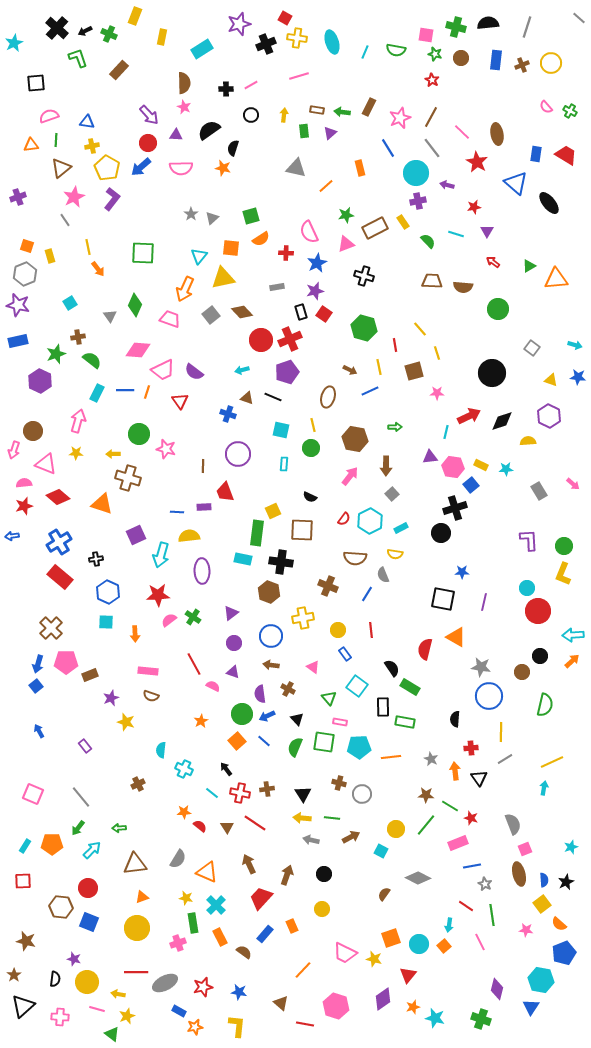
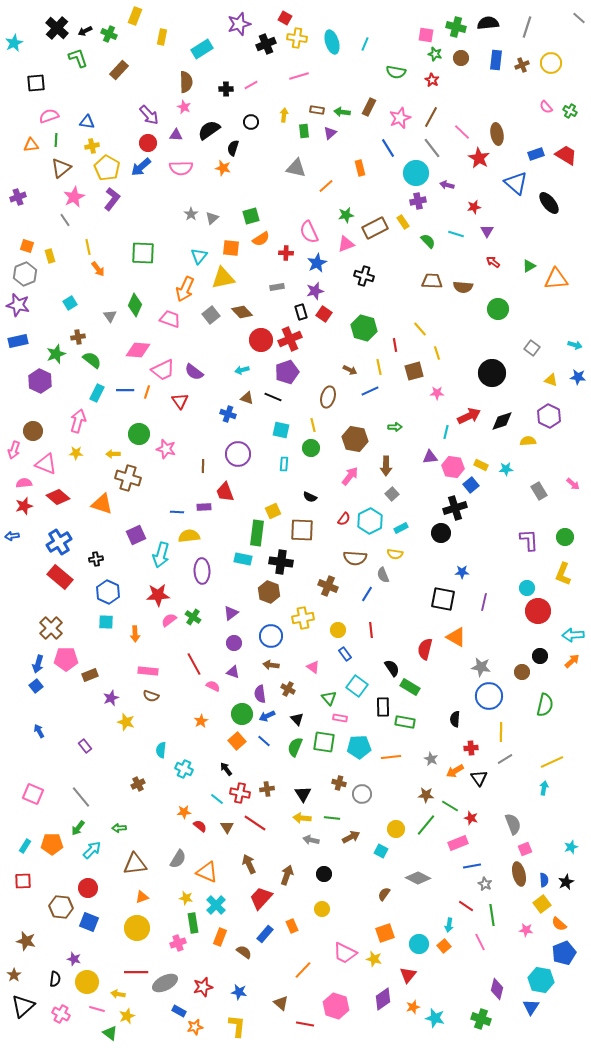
green semicircle at (396, 50): moved 22 px down
cyan line at (365, 52): moved 8 px up
brown semicircle at (184, 83): moved 2 px right, 1 px up
black circle at (251, 115): moved 7 px down
blue rectangle at (536, 154): rotated 63 degrees clockwise
red star at (477, 162): moved 2 px right, 4 px up
green circle at (564, 546): moved 1 px right, 9 px up
pink pentagon at (66, 662): moved 3 px up
pink rectangle at (340, 722): moved 4 px up
orange arrow at (455, 771): rotated 114 degrees counterclockwise
cyan line at (212, 793): moved 5 px right, 6 px down
orange rectangle at (220, 937): rotated 48 degrees clockwise
orange square at (391, 938): moved 6 px left, 5 px up
pink cross at (60, 1017): moved 1 px right, 3 px up; rotated 24 degrees clockwise
green triangle at (112, 1034): moved 2 px left, 1 px up
